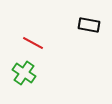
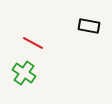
black rectangle: moved 1 px down
